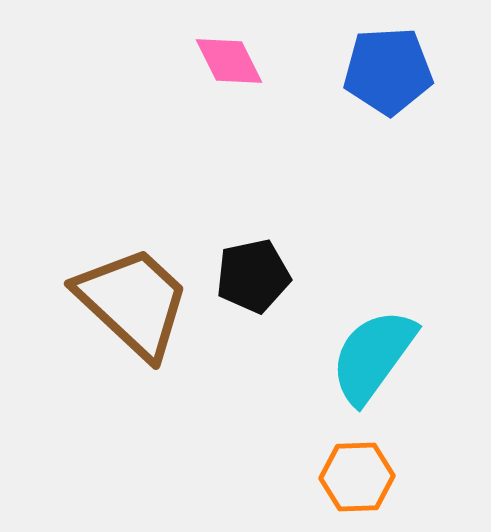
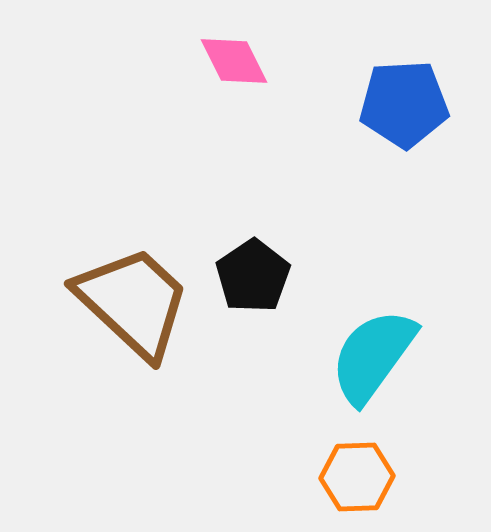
pink diamond: moved 5 px right
blue pentagon: moved 16 px right, 33 px down
black pentagon: rotated 22 degrees counterclockwise
